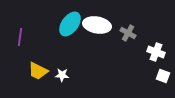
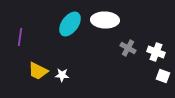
white ellipse: moved 8 px right, 5 px up; rotated 8 degrees counterclockwise
gray cross: moved 15 px down
